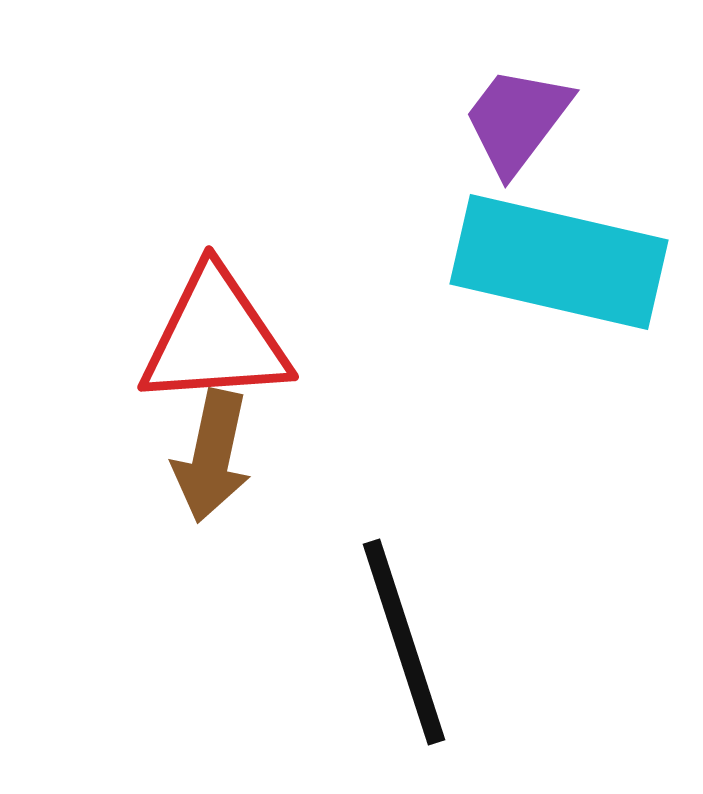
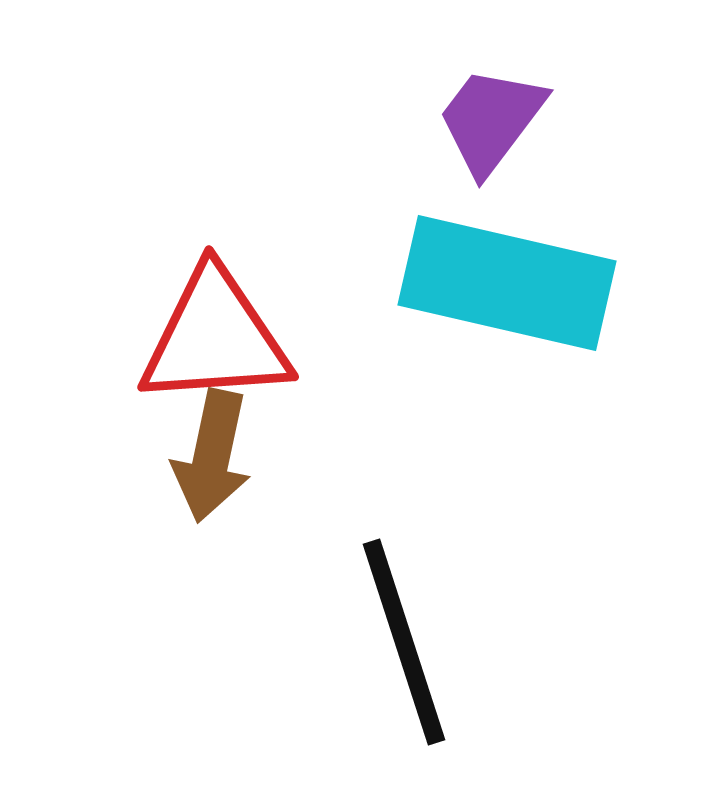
purple trapezoid: moved 26 px left
cyan rectangle: moved 52 px left, 21 px down
